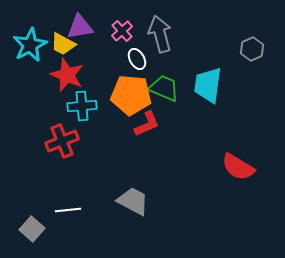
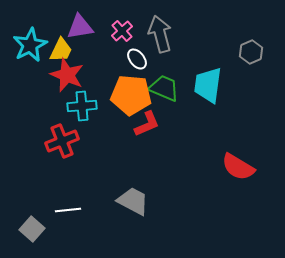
yellow trapezoid: moved 2 px left, 6 px down; rotated 92 degrees counterclockwise
gray hexagon: moved 1 px left, 3 px down
white ellipse: rotated 10 degrees counterclockwise
